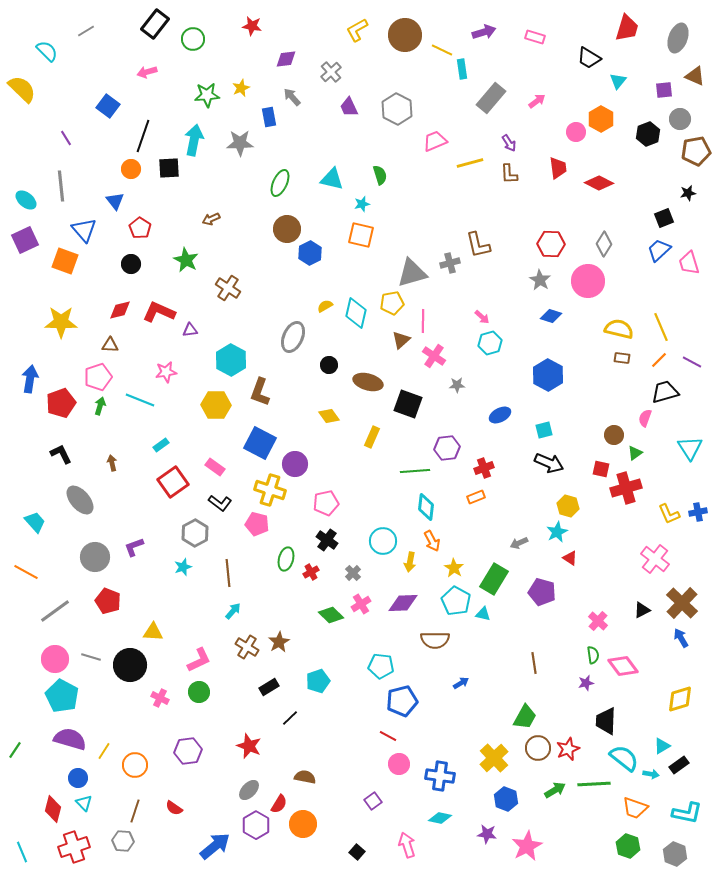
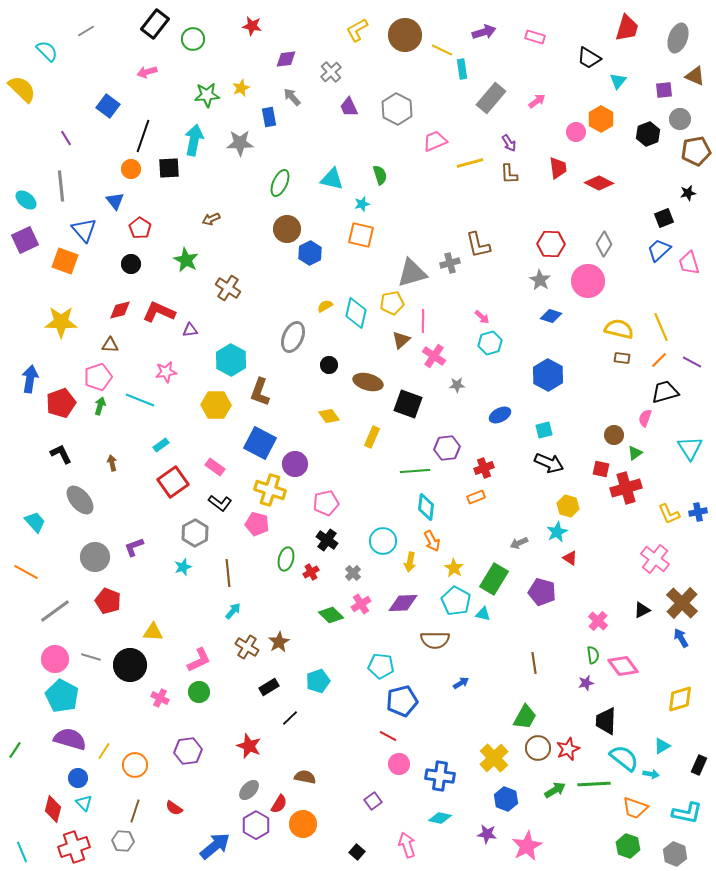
black rectangle at (679, 765): moved 20 px right; rotated 30 degrees counterclockwise
